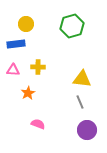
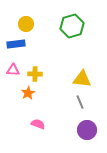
yellow cross: moved 3 px left, 7 px down
